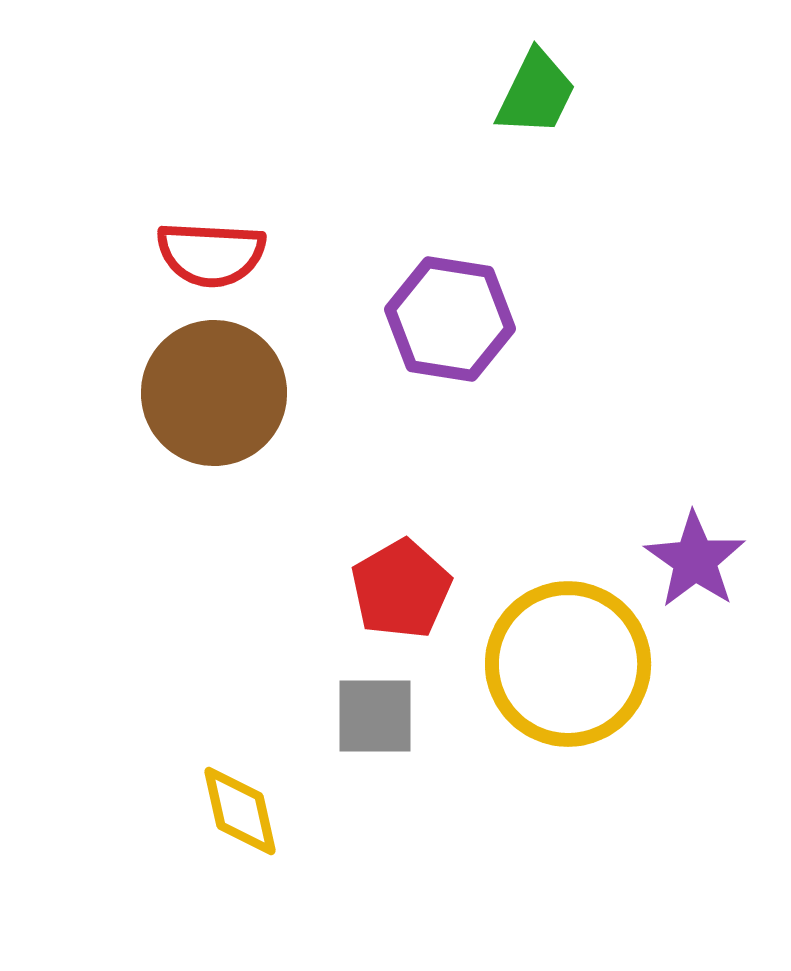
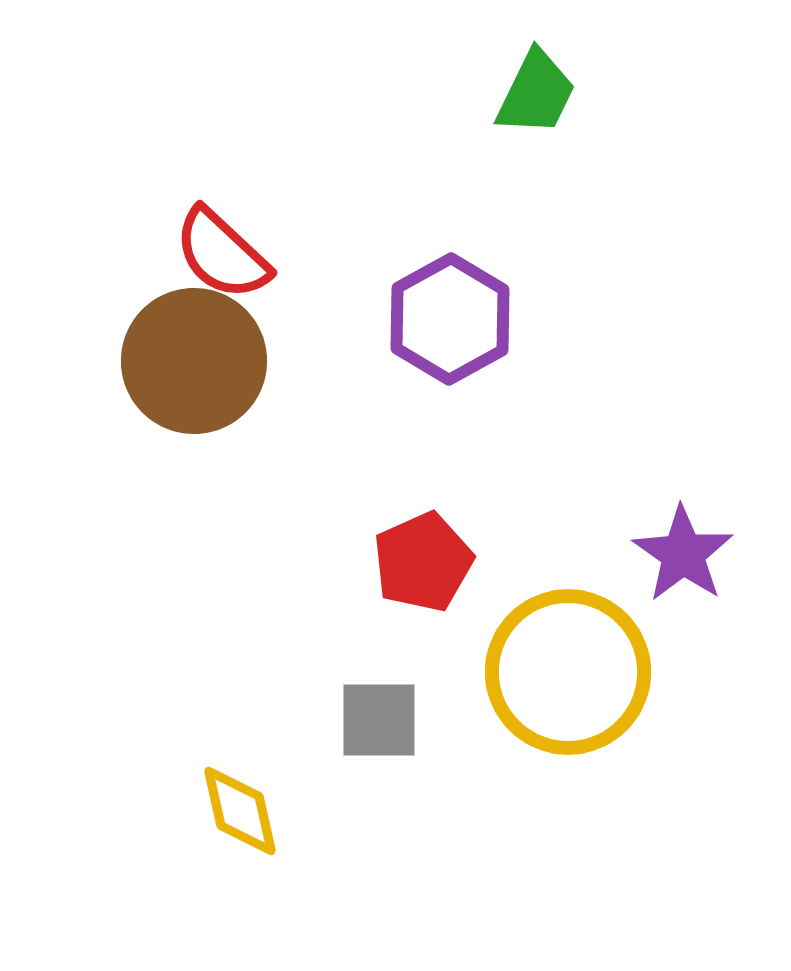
red semicircle: moved 11 px right; rotated 40 degrees clockwise
purple hexagon: rotated 22 degrees clockwise
brown circle: moved 20 px left, 32 px up
purple star: moved 12 px left, 6 px up
red pentagon: moved 22 px right, 27 px up; rotated 6 degrees clockwise
yellow circle: moved 8 px down
gray square: moved 4 px right, 4 px down
